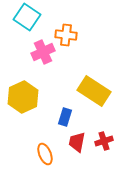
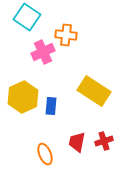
blue rectangle: moved 14 px left, 11 px up; rotated 12 degrees counterclockwise
